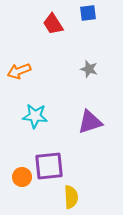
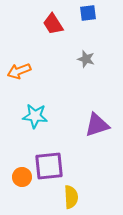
gray star: moved 3 px left, 10 px up
purple triangle: moved 7 px right, 3 px down
